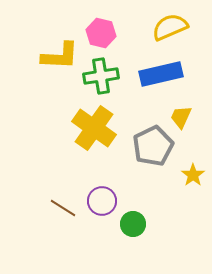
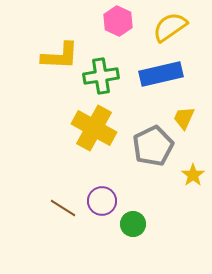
yellow semicircle: rotated 12 degrees counterclockwise
pink hexagon: moved 17 px right, 12 px up; rotated 12 degrees clockwise
yellow trapezoid: moved 3 px right, 1 px down
yellow cross: rotated 6 degrees counterclockwise
